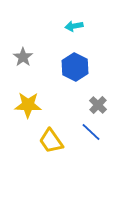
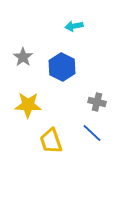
blue hexagon: moved 13 px left
gray cross: moved 1 px left, 3 px up; rotated 30 degrees counterclockwise
blue line: moved 1 px right, 1 px down
yellow trapezoid: rotated 16 degrees clockwise
